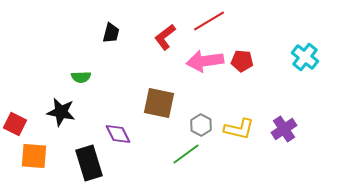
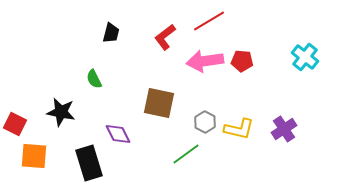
green semicircle: moved 13 px right, 2 px down; rotated 66 degrees clockwise
gray hexagon: moved 4 px right, 3 px up
